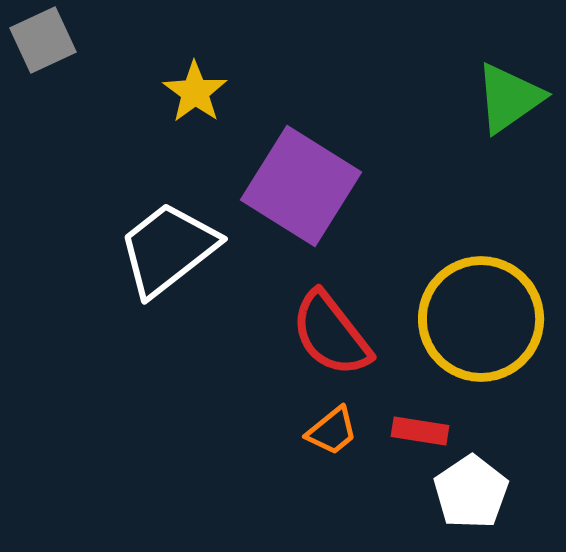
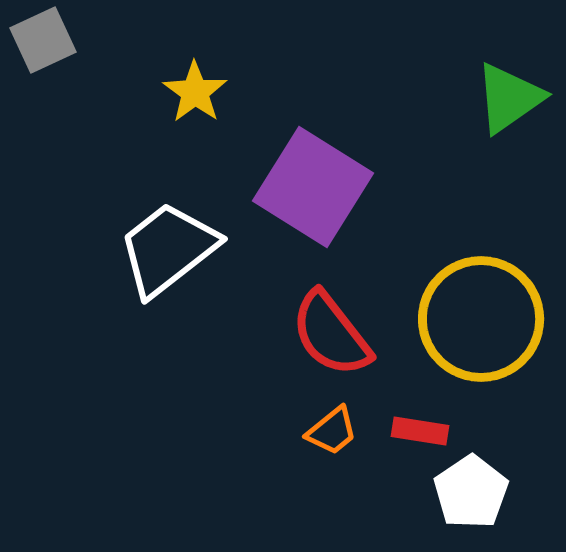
purple square: moved 12 px right, 1 px down
